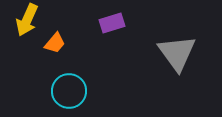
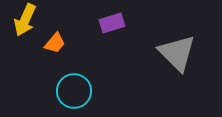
yellow arrow: moved 2 px left
gray triangle: rotated 9 degrees counterclockwise
cyan circle: moved 5 px right
